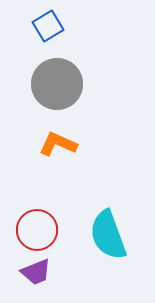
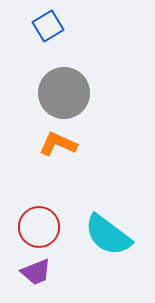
gray circle: moved 7 px right, 9 px down
red circle: moved 2 px right, 3 px up
cyan semicircle: rotated 33 degrees counterclockwise
